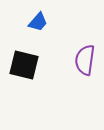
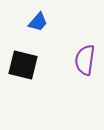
black square: moved 1 px left
